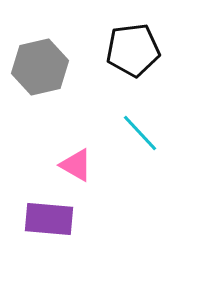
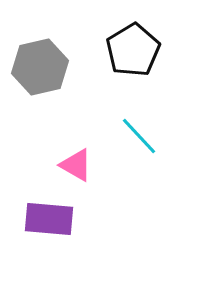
black pentagon: rotated 24 degrees counterclockwise
cyan line: moved 1 px left, 3 px down
